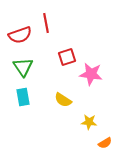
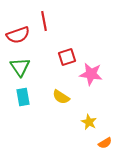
red line: moved 2 px left, 2 px up
red semicircle: moved 2 px left
green triangle: moved 3 px left
yellow semicircle: moved 2 px left, 3 px up
yellow star: rotated 21 degrees clockwise
